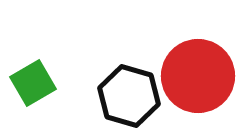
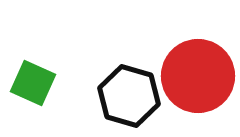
green square: rotated 36 degrees counterclockwise
